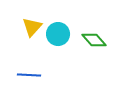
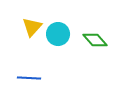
green diamond: moved 1 px right
blue line: moved 3 px down
